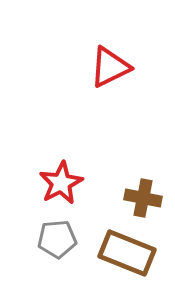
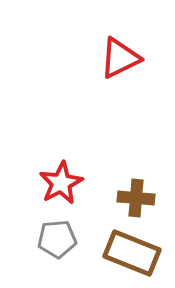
red triangle: moved 10 px right, 9 px up
brown cross: moved 7 px left; rotated 6 degrees counterclockwise
brown rectangle: moved 5 px right
